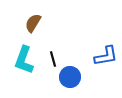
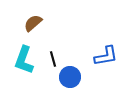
brown semicircle: rotated 18 degrees clockwise
